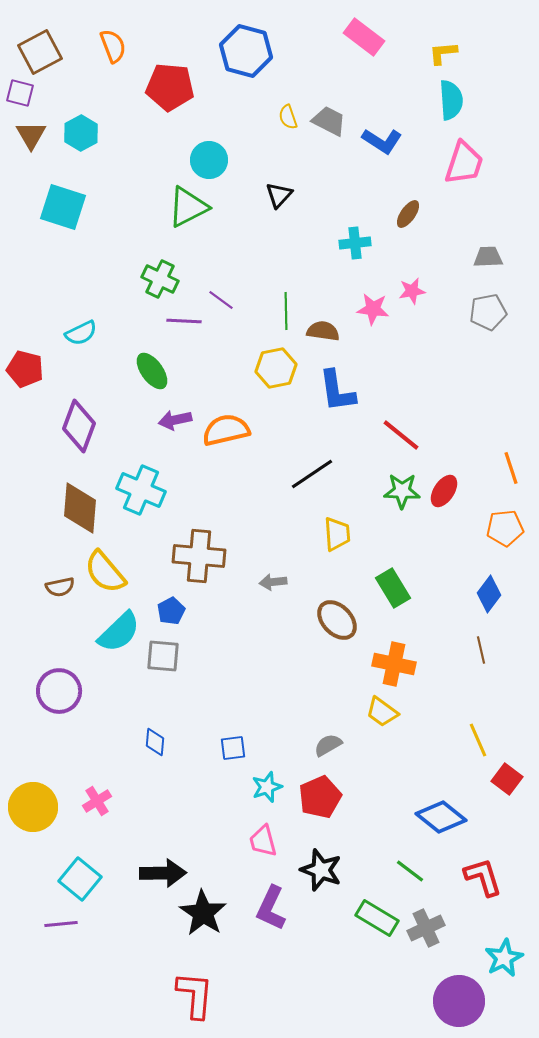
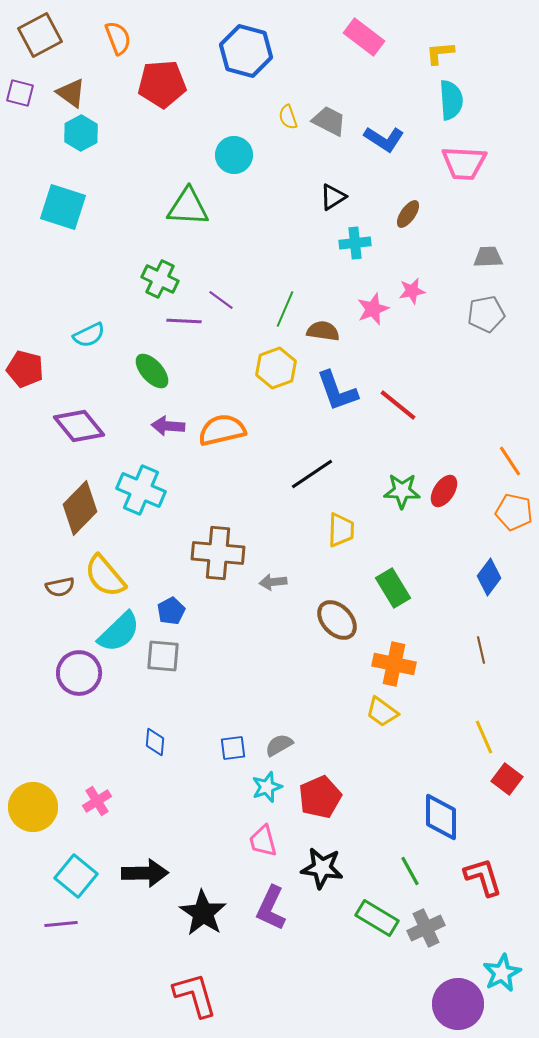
orange semicircle at (113, 46): moved 5 px right, 8 px up
brown square at (40, 52): moved 17 px up
yellow L-shape at (443, 53): moved 3 px left
red pentagon at (170, 87): moved 8 px left, 3 px up; rotated 9 degrees counterclockwise
brown triangle at (31, 135): moved 40 px right, 42 px up; rotated 24 degrees counterclockwise
blue L-shape at (382, 141): moved 2 px right, 2 px up
cyan circle at (209, 160): moved 25 px right, 5 px up
pink trapezoid at (464, 163): rotated 75 degrees clockwise
black triangle at (279, 195): moved 54 px right, 2 px down; rotated 16 degrees clockwise
green triangle at (188, 207): rotated 30 degrees clockwise
pink star at (373, 309): rotated 28 degrees counterclockwise
green line at (286, 311): moved 1 px left, 2 px up; rotated 24 degrees clockwise
gray pentagon at (488, 312): moved 2 px left, 2 px down
cyan semicircle at (81, 333): moved 8 px right, 2 px down
yellow hexagon at (276, 368): rotated 9 degrees counterclockwise
green ellipse at (152, 371): rotated 6 degrees counterclockwise
blue L-shape at (337, 391): rotated 12 degrees counterclockwise
purple arrow at (175, 420): moved 7 px left, 6 px down; rotated 16 degrees clockwise
purple diamond at (79, 426): rotated 60 degrees counterclockwise
orange semicircle at (226, 430): moved 4 px left
red line at (401, 435): moved 3 px left, 30 px up
orange line at (511, 468): moved 1 px left, 7 px up; rotated 16 degrees counterclockwise
brown diamond at (80, 508): rotated 40 degrees clockwise
orange pentagon at (505, 528): moved 9 px right, 16 px up; rotated 18 degrees clockwise
yellow trapezoid at (337, 534): moved 4 px right, 4 px up; rotated 6 degrees clockwise
brown cross at (199, 556): moved 19 px right, 3 px up
yellow semicircle at (105, 572): moved 4 px down
blue diamond at (489, 594): moved 17 px up
purple circle at (59, 691): moved 20 px right, 18 px up
yellow line at (478, 740): moved 6 px right, 3 px up
gray semicircle at (328, 745): moved 49 px left
blue diamond at (441, 817): rotated 51 degrees clockwise
black star at (321, 870): moved 1 px right, 2 px up; rotated 12 degrees counterclockwise
green line at (410, 871): rotated 24 degrees clockwise
black arrow at (163, 873): moved 18 px left
cyan square at (80, 879): moved 4 px left, 3 px up
cyan star at (504, 958): moved 2 px left, 15 px down
red L-shape at (195, 995): rotated 21 degrees counterclockwise
purple circle at (459, 1001): moved 1 px left, 3 px down
